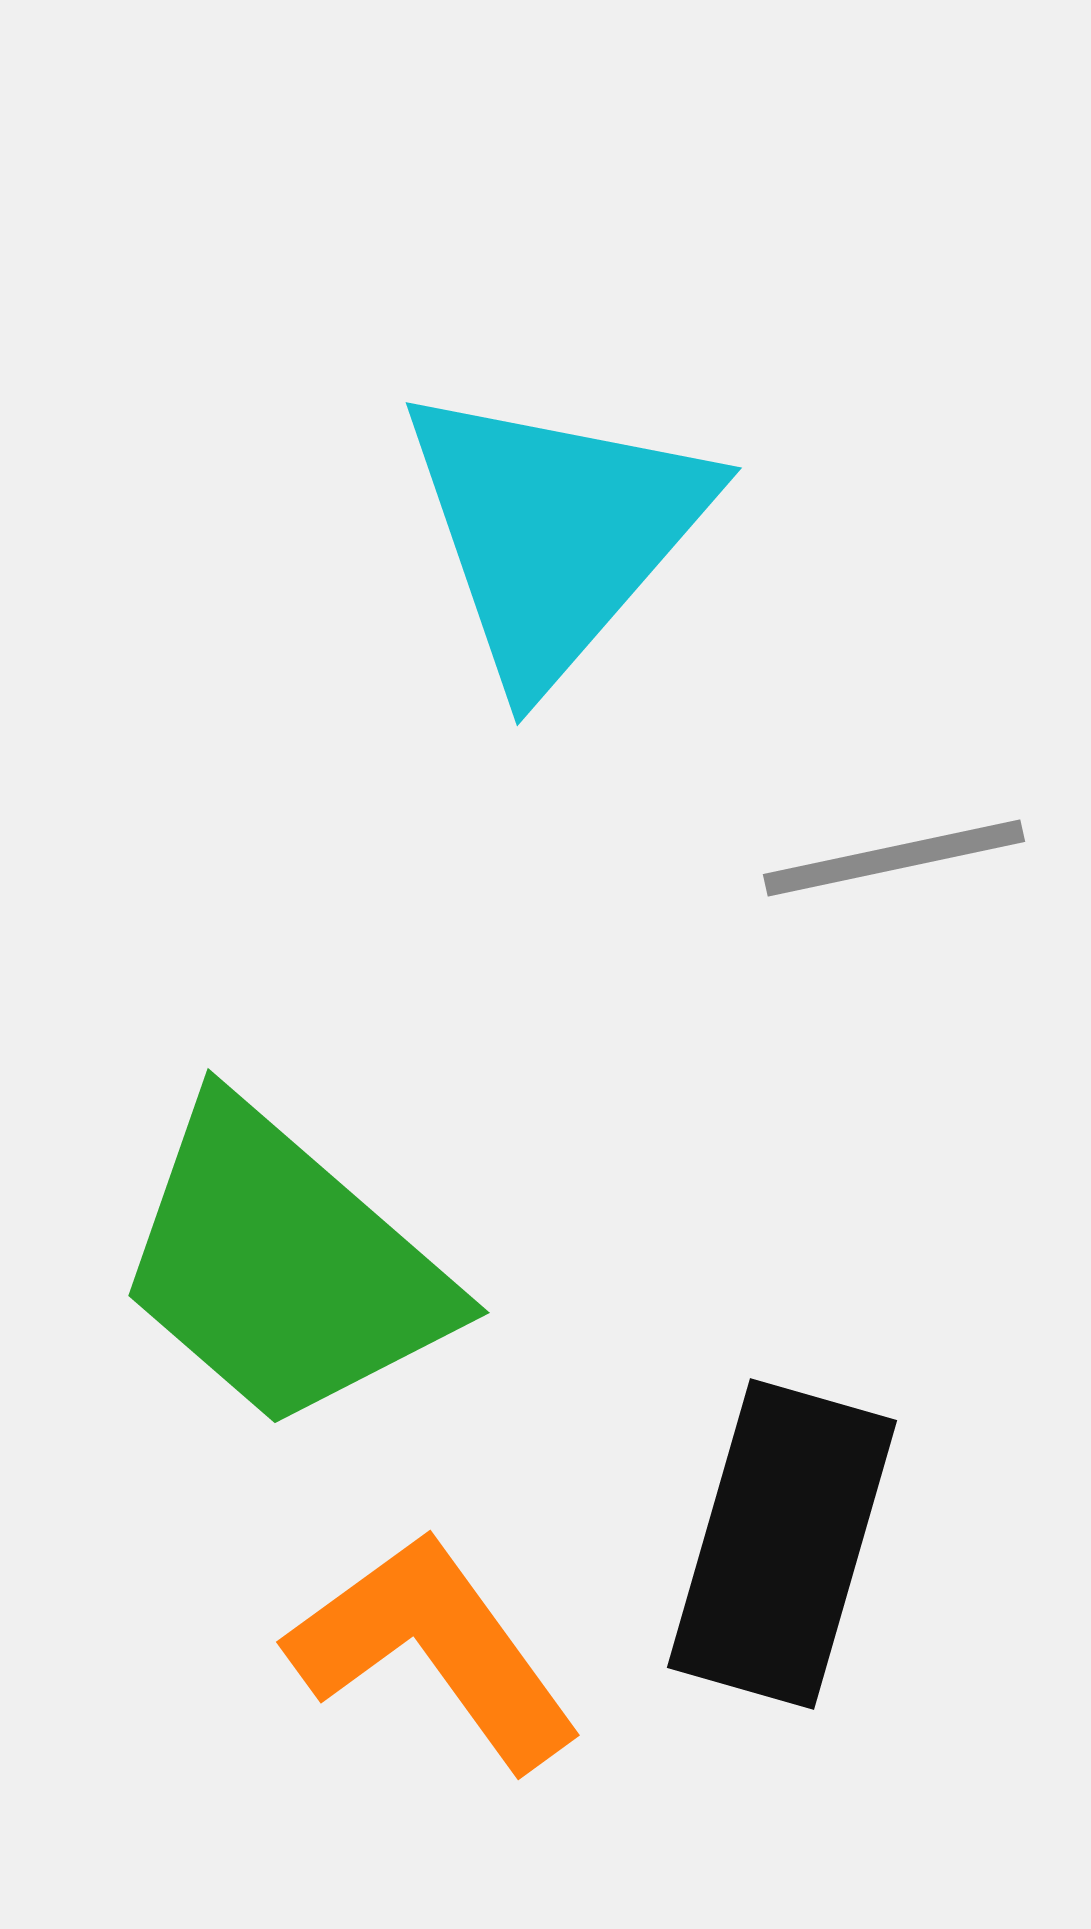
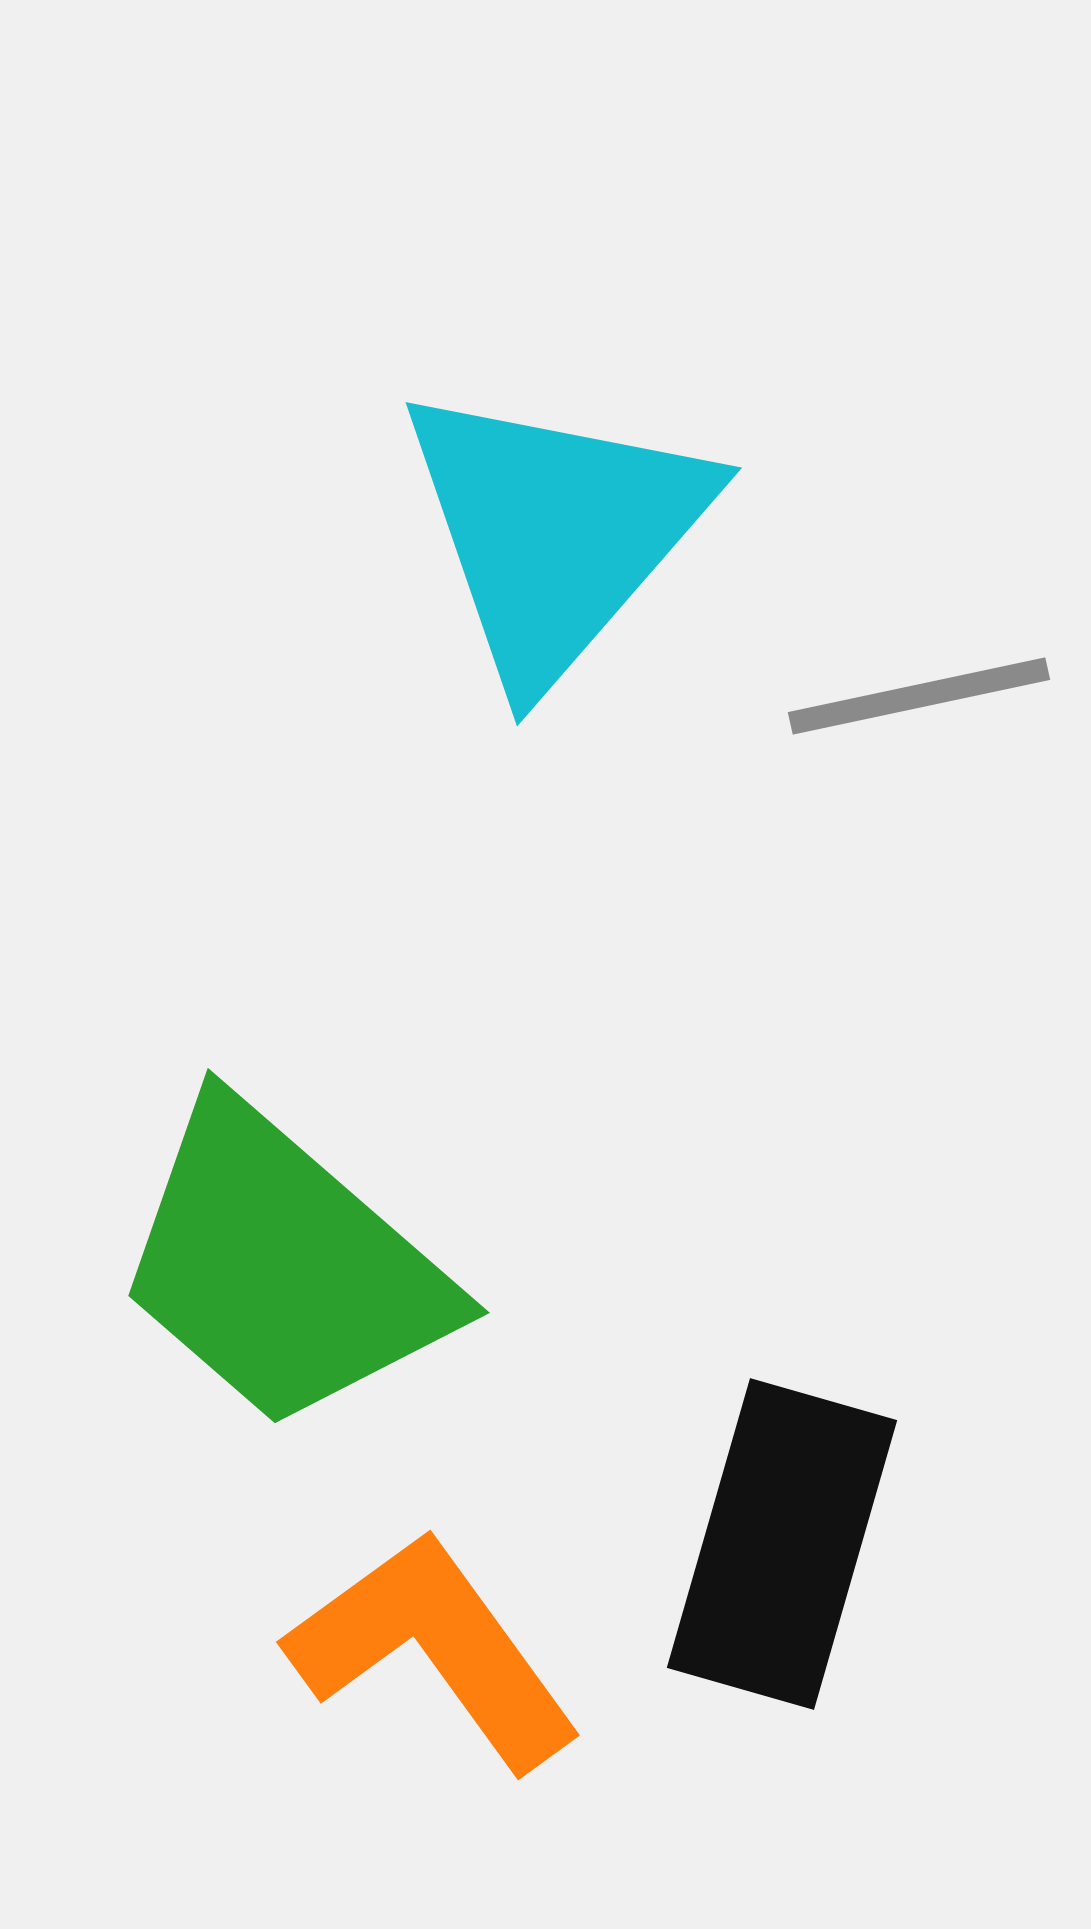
gray line: moved 25 px right, 162 px up
